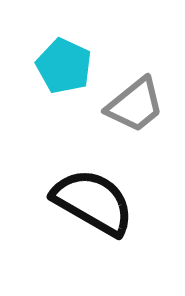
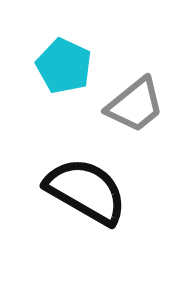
black semicircle: moved 7 px left, 11 px up
